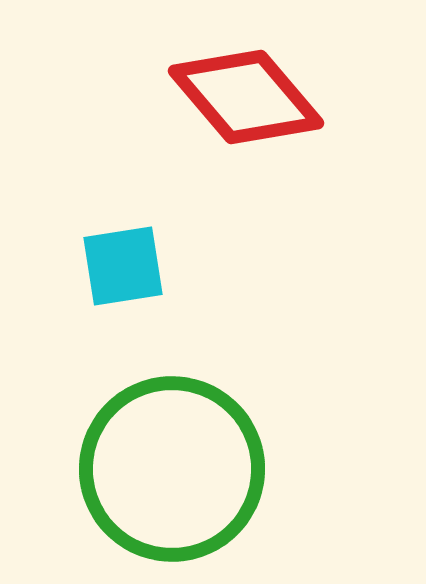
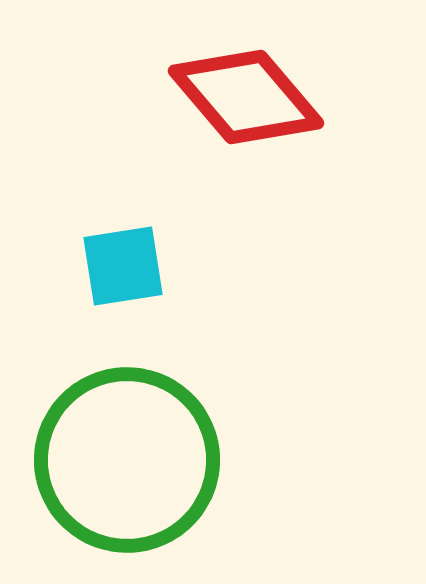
green circle: moved 45 px left, 9 px up
